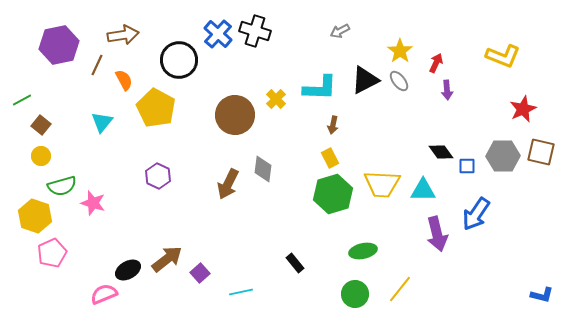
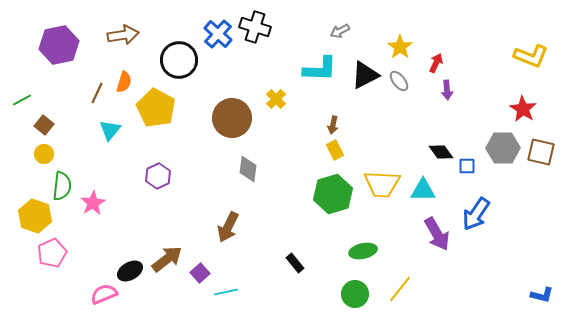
black cross at (255, 31): moved 4 px up
yellow star at (400, 51): moved 4 px up
yellow L-shape at (503, 56): moved 28 px right
brown line at (97, 65): moved 28 px down
orange semicircle at (124, 80): moved 2 px down; rotated 45 degrees clockwise
black triangle at (365, 80): moved 5 px up
cyan L-shape at (320, 88): moved 19 px up
red star at (523, 109): rotated 16 degrees counterclockwise
brown circle at (235, 115): moved 3 px left, 3 px down
cyan triangle at (102, 122): moved 8 px right, 8 px down
brown square at (41, 125): moved 3 px right
yellow circle at (41, 156): moved 3 px right, 2 px up
gray hexagon at (503, 156): moved 8 px up
yellow rectangle at (330, 158): moved 5 px right, 8 px up
gray diamond at (263, 169): moved 15 px left
purple hexagon at (158, 176): rotated 10 degrees clockwise
brown arrow at (228, 184): moved 43 px down
green semicircle at (62, 186): rotated 68 degrees counterclockwise
pink star at (93, 203): rotated 25 degrees clockwise
purple arrow at (437, 234): rotated 16 degrees counterclockwise
black ellipse at (128, 270): moved 2 px right, 1 px down
cyan line at (241, 292): moved 15 px left
